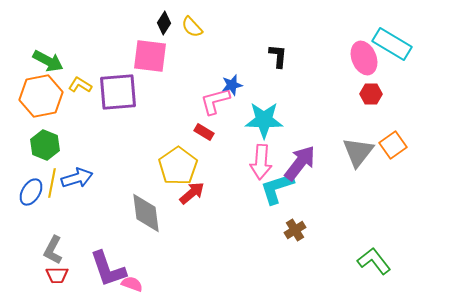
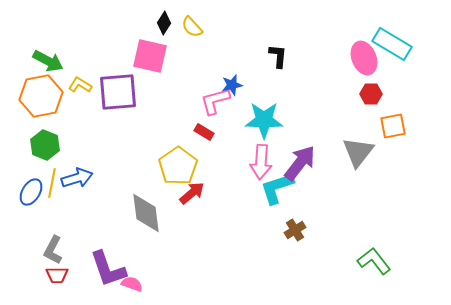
pink square: rotated 6 degrees clockwise
orange square: moved 19 px up; rotated 24 degrees clockwise
